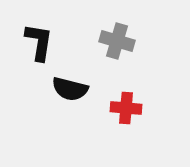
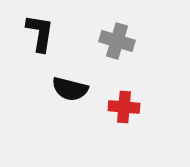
black L-shape: moved 1 px right, 9 px up
red cross: moved 2 px left, 1 px up
